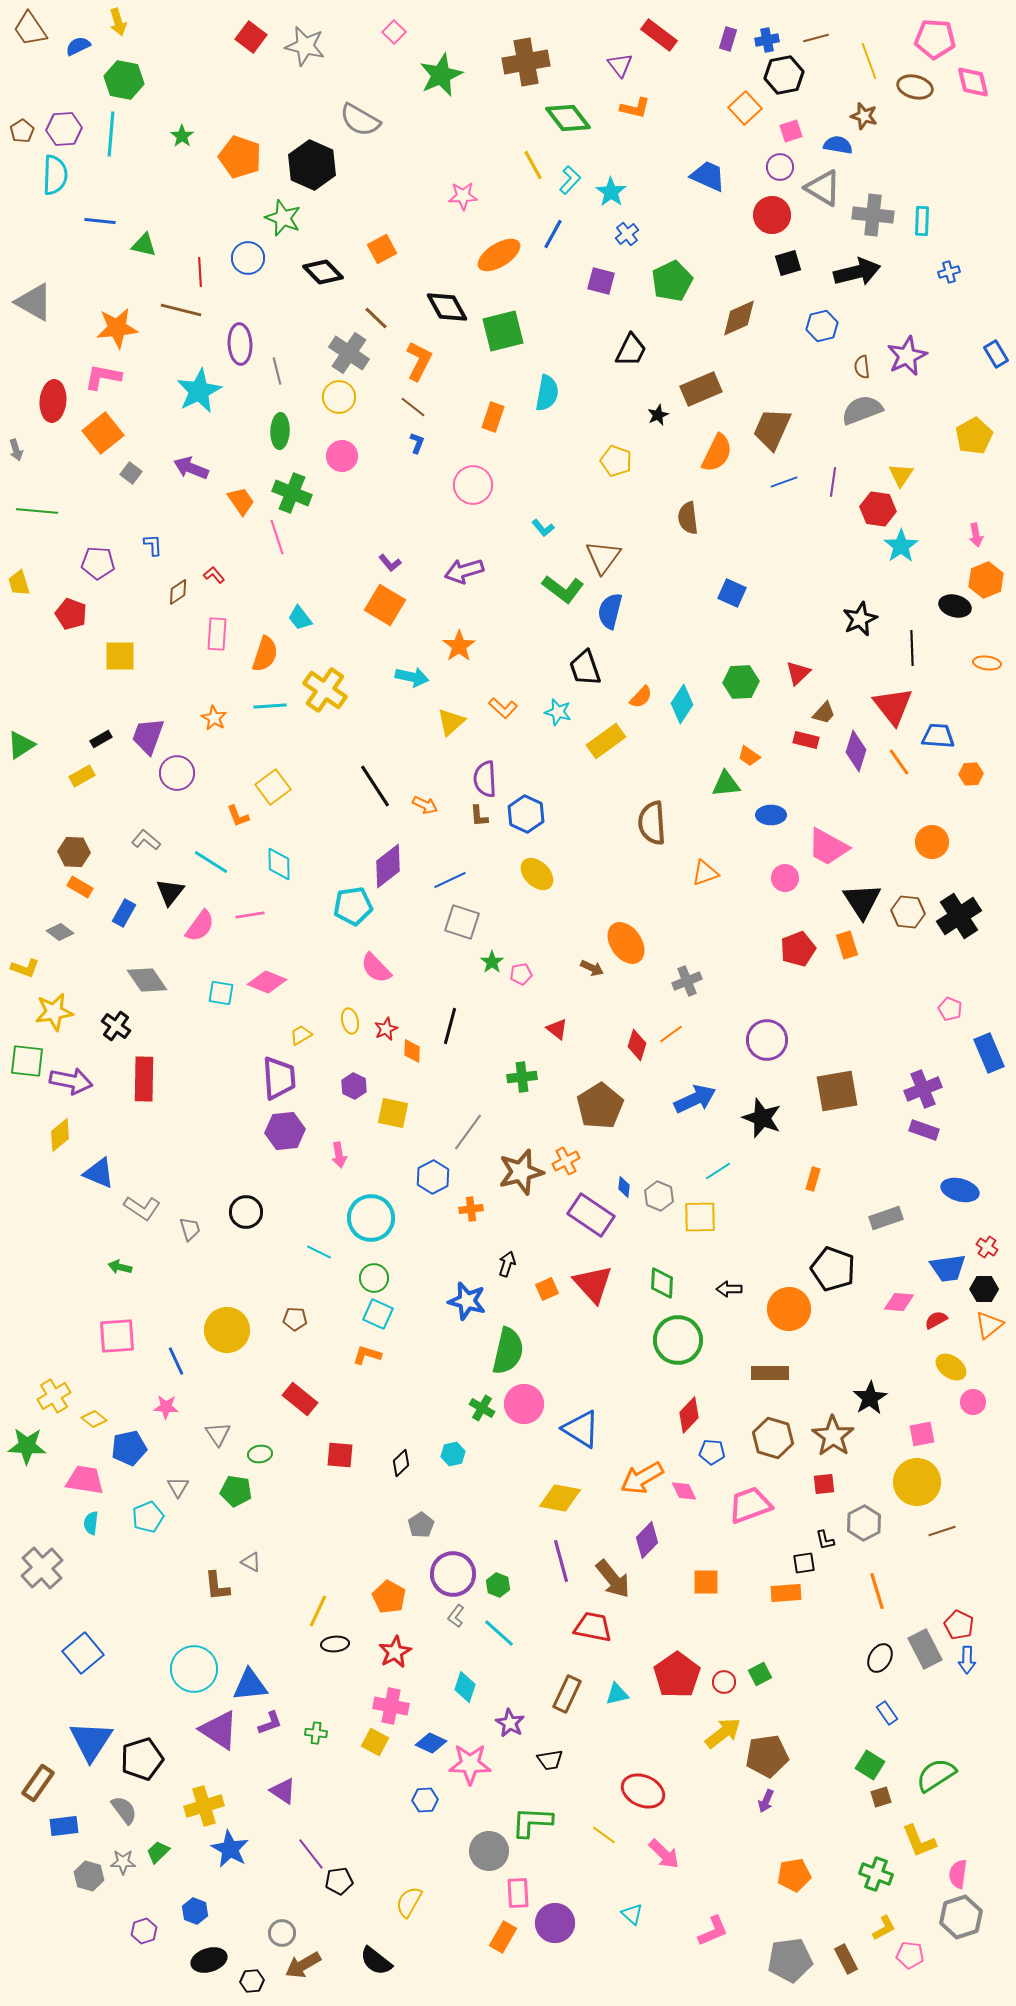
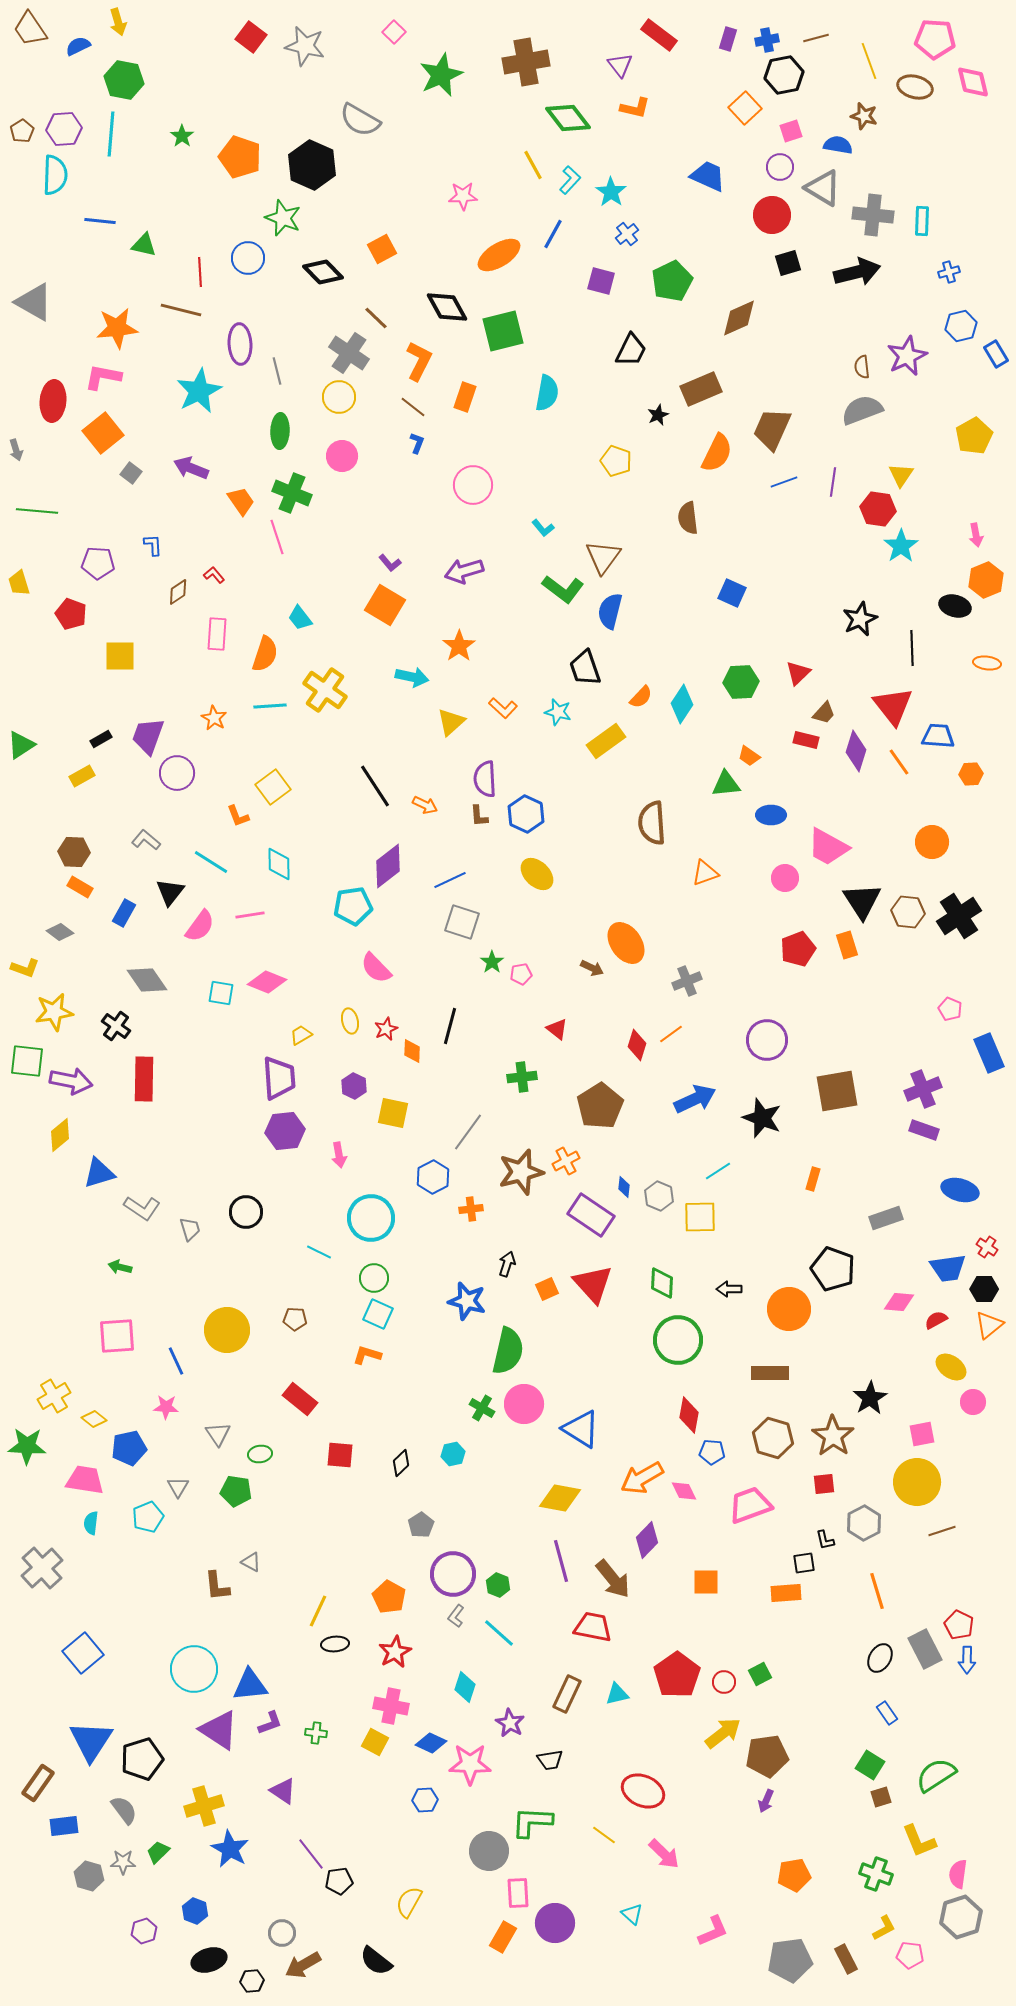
blue hexagon at (822, 326): moved 139 px right
orange rectangle at (493, 417): moved 28 px left, 20 px up
blue triangle at (99, 1173): rotated 40 degrees counterclockwise
red diamond at (689, 1415): rotated 33 degrees counterclockwise
